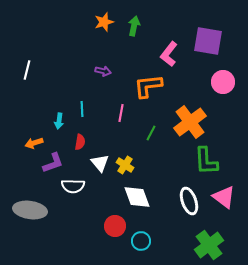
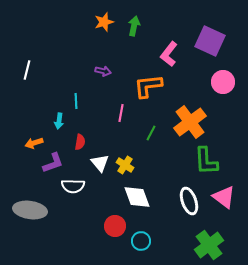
purple square: moved 2 px right; rotated 16 degrees clockwise
cyan line: moved 6 px left, 8 px up
